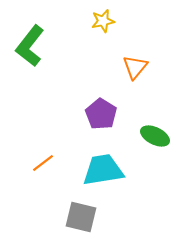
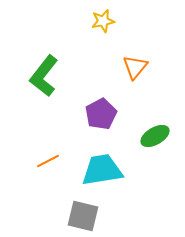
green L-shape: moved 14 px right, 30 px down
purple pentagon: rotated 12 degrees clockwise
green ellipse: rotated 56 degrees counterclockwise
orange line: moved 5 px right, 2 px up; rotated 10 degrees clockwise
cyan trapezoid: moved 1 px left
gray square: moved 2 px right, 1 px up
